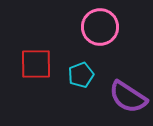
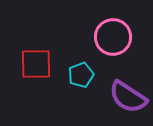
pink circle: moved 13 px right, 10 px down
